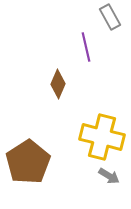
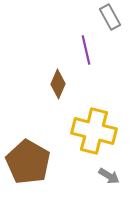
purple line: moved 3 px down
yellow cross: moved 8 px left, 6 px up
brown pentagon: rotated 9 degrees counterclockwise
